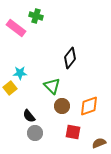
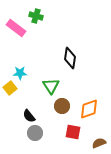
black diamond: rotated 30 degrees counterclockwise
green triangle: moved 1 px left; rotated 12 degrees clockwise
orange diamond: moved 3 px down
